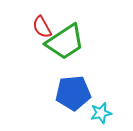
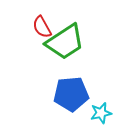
blue pentagon: moved 2 px left, 1 px down
